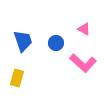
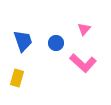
pink triangle: rotated 40 degrees clockwise
